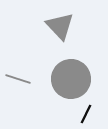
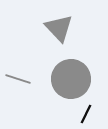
gray triangle: moved 1 px left, 2 px down
